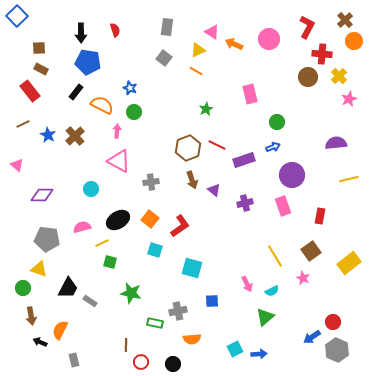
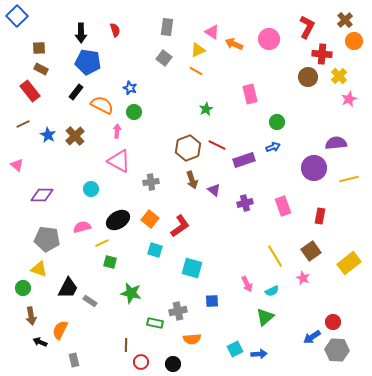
purple circle at (292, 175): moved 22 px right, 7 px up
gray hexagon at (337, 350): rotated 20 degrees counterclockwise
